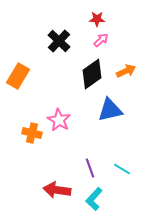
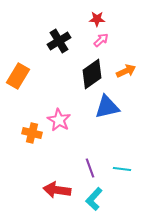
black cross: rotated 15 degrees clockwise
blue triangle: moved 3 px left, 3 px up
cyan line: rotated 24 degrees counterclockwise
